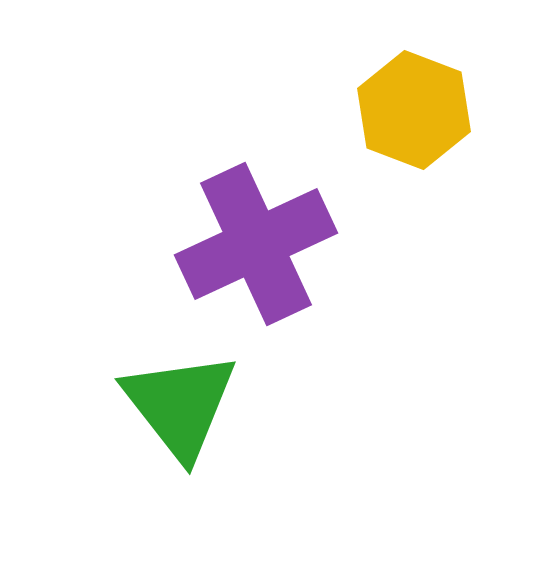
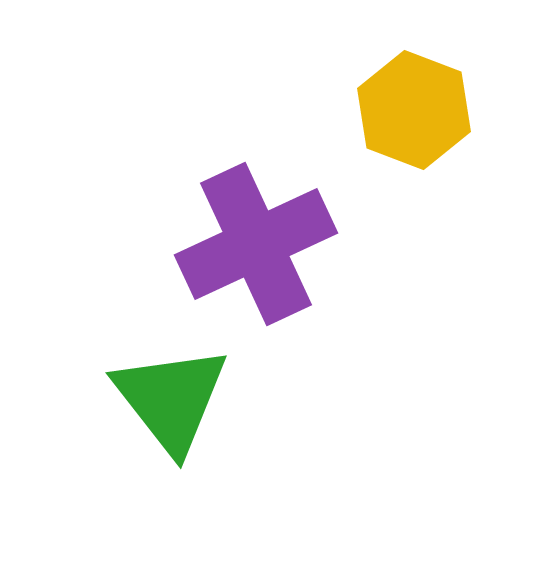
green triangle: moved 9 px left, 6 px up
